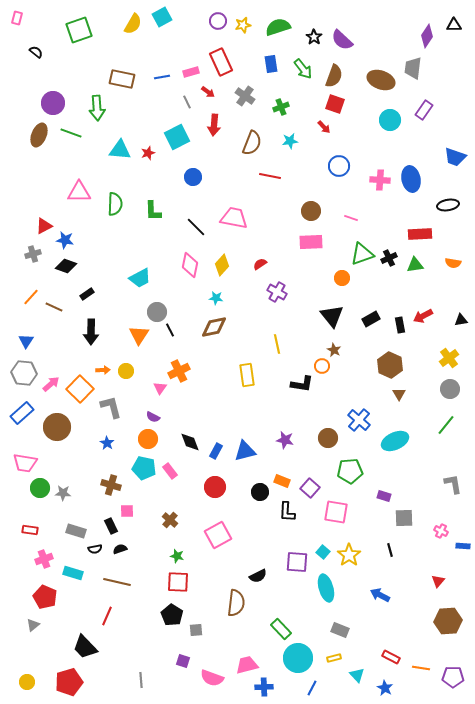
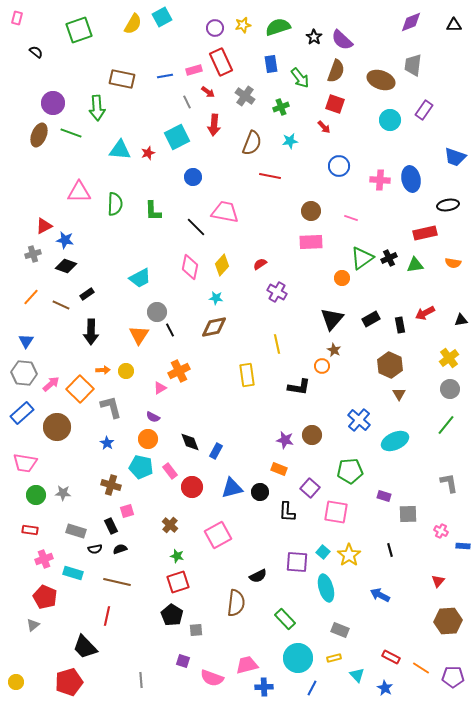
purple circle at (218, 21): moved 3 px left, 7 px down
purple diamond at (427, 36): moved 16 px left, 14 px up; rotated 35 degrees clockwise
gray trapezoid at (413, 68): moved 3 px up
green arrow at (303, 69): moved 3 px left, 9 px down
pink rectangle at (191, 72): moved 3 px right, 2 px up
brown semicircle at (334, 76): moved 2 px right, 5 px up
blue line at (162, 77): moved 3 px right, 1 px up
pink trapezoid at (234, 218): moved 9 px left, 6 px up
red rectangle at (420, 234): moved 5 px right, 1 px up; rotated 10 degrees counterclockwise
green triangle at (362, 254): moved 4 px down; rotated 15 degrees counterclockwise
pink diamond at (190, 265): moved 2 px down
brown line at (54, 307): moved 7 px right, 2 px up
black triangle at (332, 316): moved 3 px down; rotated 20 degrees clockwise
red arrow at (423, 316): moved 2 px right, 3 px up
black L-shape at (302, 384): moved 3 px left, 3 px down
pink triangle at (160, 388): rotated 24 degrees clockwise
brown circle at (328, 438): moved 16 px left, 3 px up
blue triangle at (245, 451): moved 13 px left, 37 px down
cyan pentagon at (144, 468): moved 3 px left, 1 px up
orange rectangle at (282, 481): moved 3 px left, 12 px up
gray L-shape at (453, 484): moved 4 px left, 1 px up
red circle at (215, 487): moved 23 px left
green circle at (40, 488): moved 4 px left, 7 px down
pink square at (127, 511): rotated 16 degrees counterclockwise
gray square at (404, 518): moved 4 px right, 4 px up
brown cross at (170, 520): moved 5 px down
red square at (178, 582): rotated 20 degrees counterclockwise
red line at (107, 616): rotated 12 degrees counterclockwise
green rectangle at (281, 629): moved 4 px right, 10 px up
orange line at (421, 668): rotated 24 degrees clockwise
yellow circle at (27, 682): moved 11 px left
